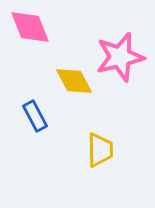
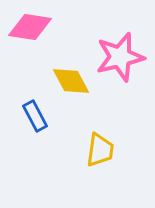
pink diamond: rotated 60 degrees counterclockwise
yellow diamond: moved 3 px left
yellow trapezoid: rotated 9 degrees clockwise
